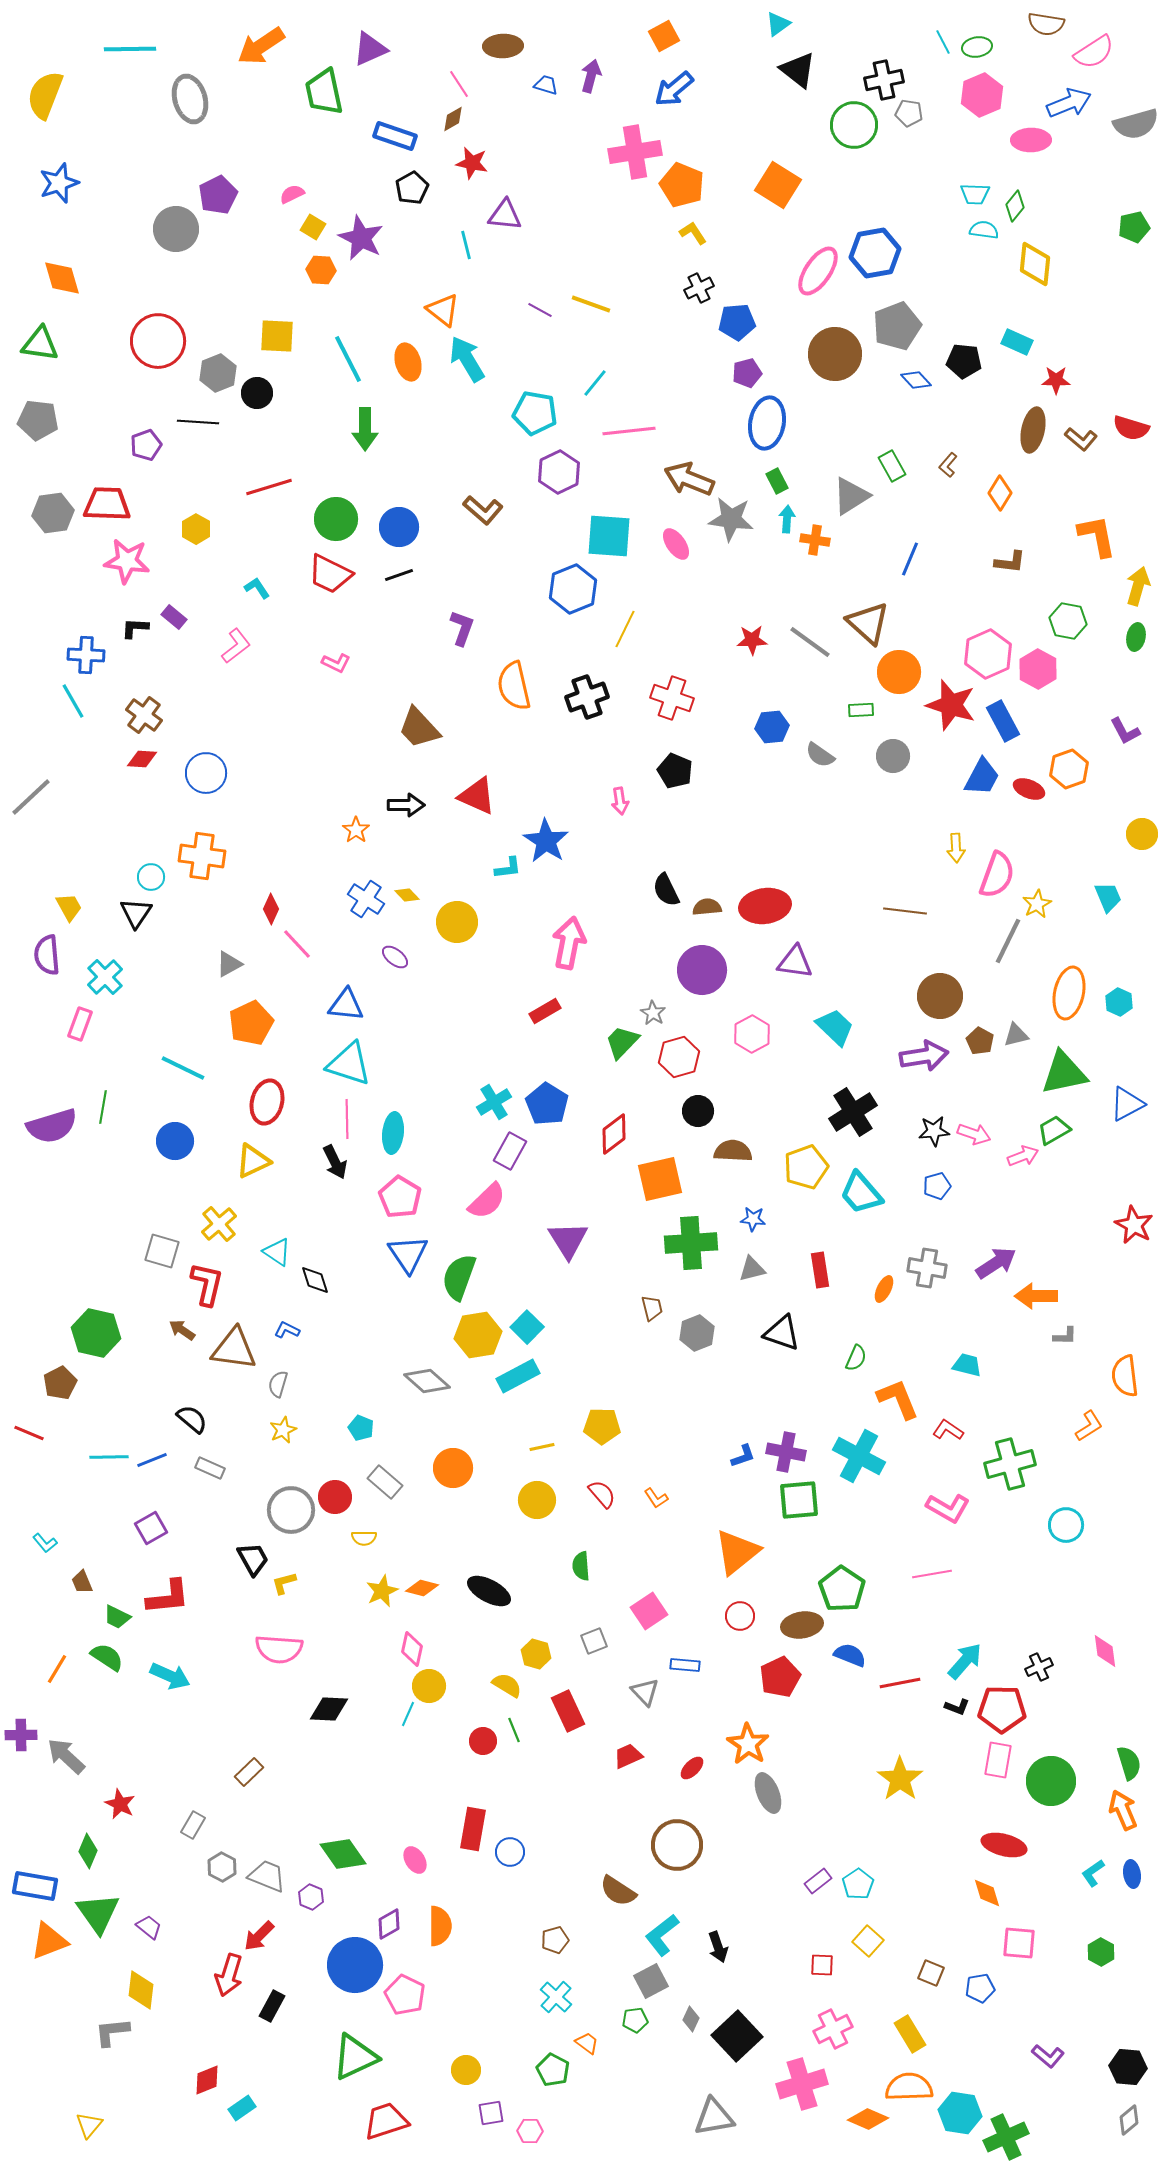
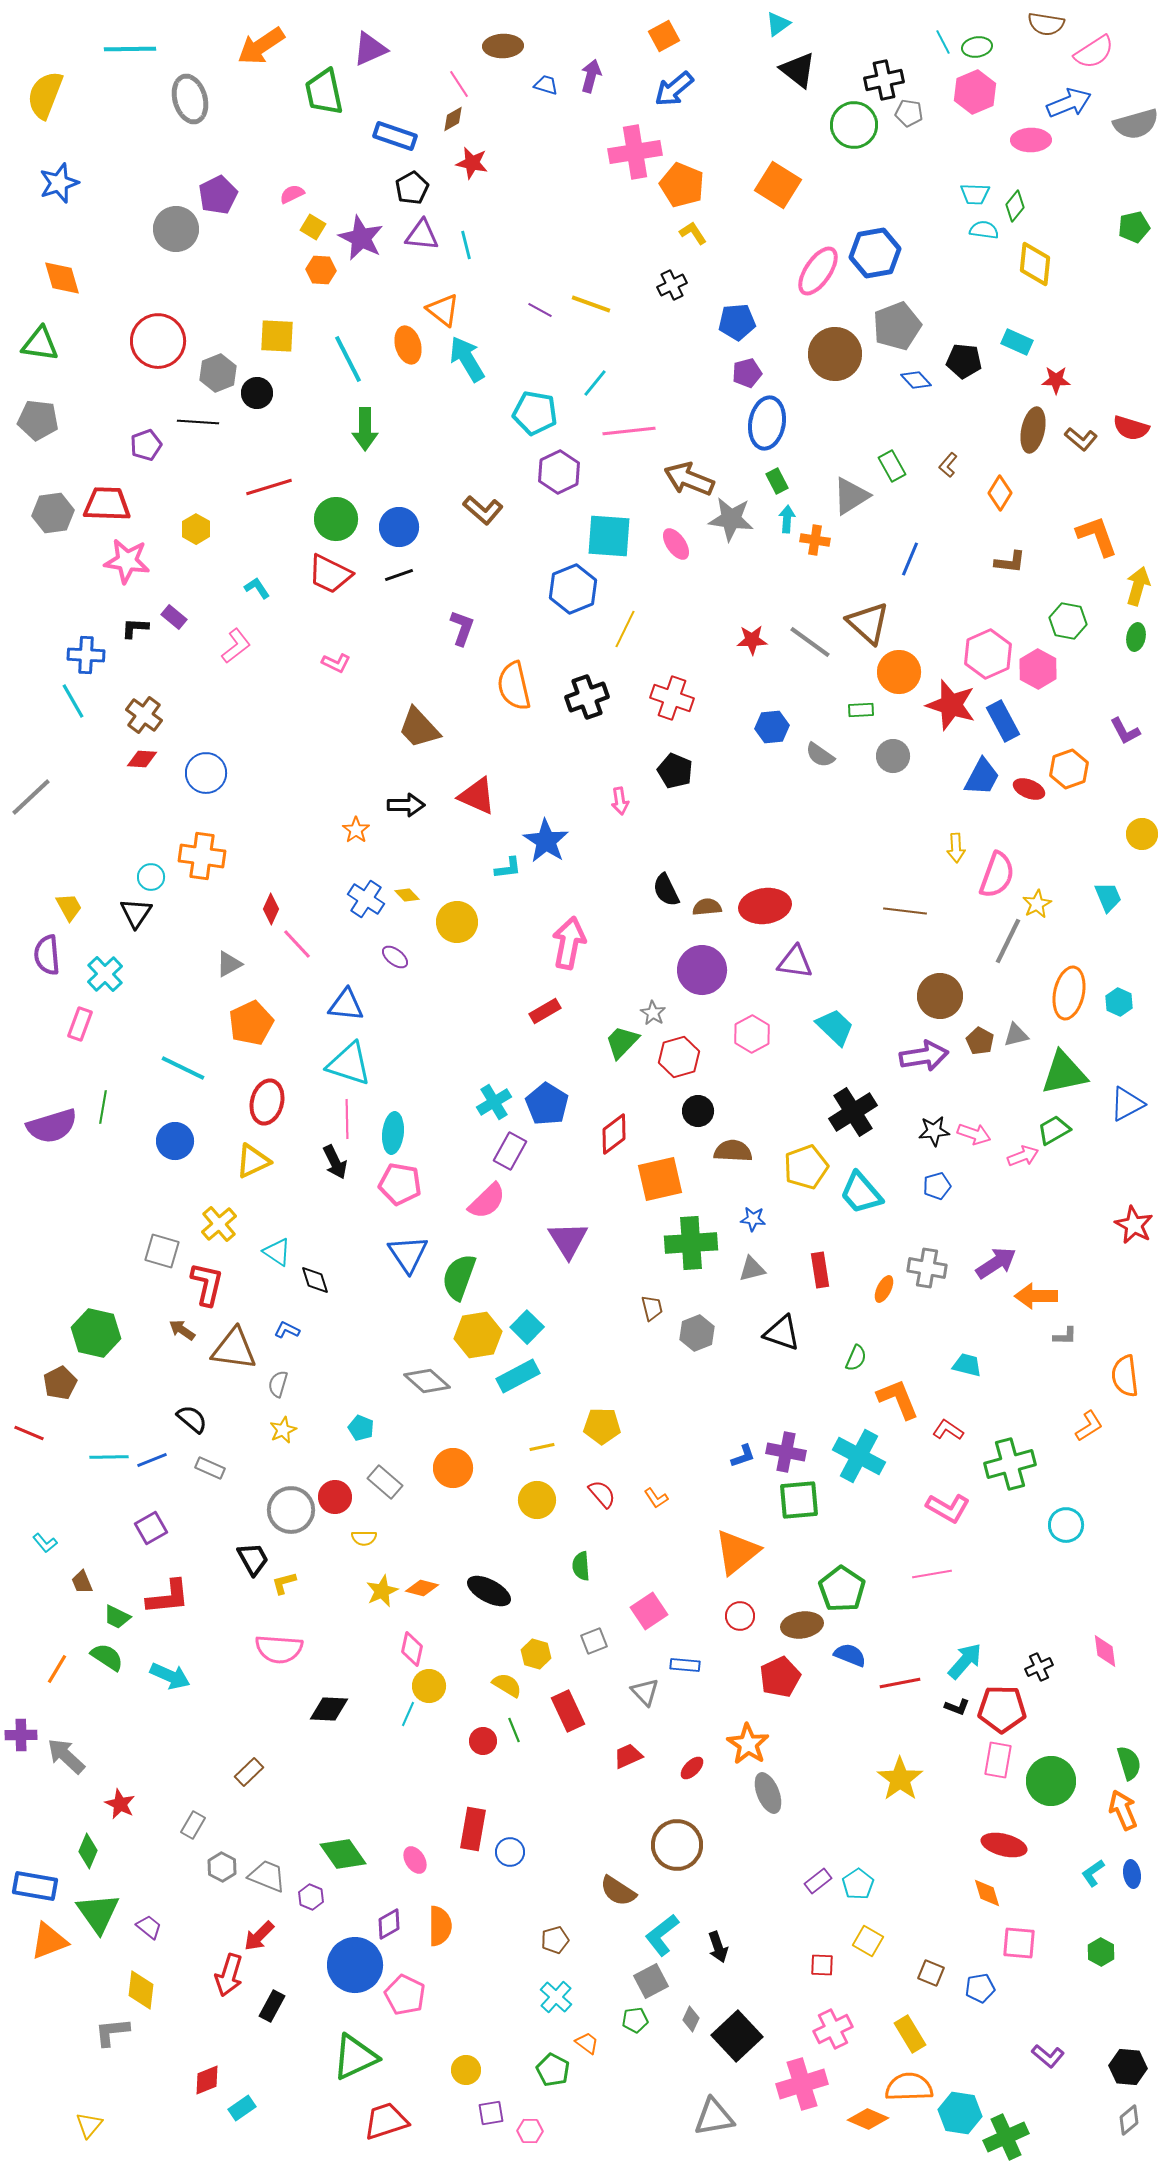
pink hexagon at (982, 95): moved 7 px left, 3 px up
purple triangle at (505, 215): moved 83 px left, 20 px down
black cross at (699, 288): moved 27 px left, 3 px up
orange ellipse at (408, 362): moved 17 px up
orange L-shape at (1097, 536): rotated 9 degrees counterclockwise
cyan cross at (105, 977): moved 3 px up
pink pentagon at (400, 1197): moved 13 px up; rotated 21 degrees counterclockwise
yellow square at (868, 1941): rotated 12 degrees counterclockwise
